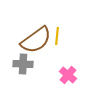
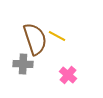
yellow line: rotated 66 degrees counterclockwise
brown semicircle: moved 1 px left, 1 px up; rotated 72 degrees counterclockwise
